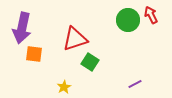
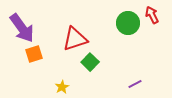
red arrow: moved 1 px right
green circle: moved 3 px down
purple arrow: rotated 48 degrees counterclockwise
orange square: rotated 24 degrees counterclockwise
green square: rotated 12 degrees clockwise
yellow star: moved 2 px left
